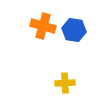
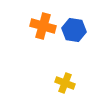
yellow cross: rotated 24 degrees clockwise
